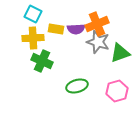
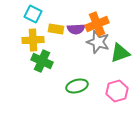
yellow cross: moved 2 px down
